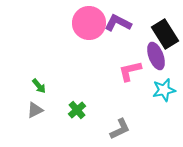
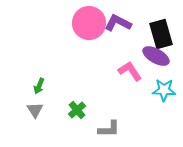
black rectangle: moved 4 px left; rotated 16 degrees clockwise
purple ellipse: rotated 40 degrees counterclockwise
pink L-shape: rotated 70 degrees clockwise
green arrow: rotated 63 degrees clockwise
cyan star: rotated 15 degrees clockwise
gray triangle: rotated 36 degrees counterclockwise
gray L-shape: moved 11 px left; rotated 25 degrees clockwise
